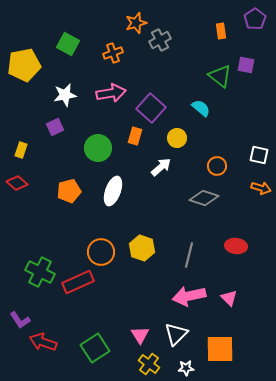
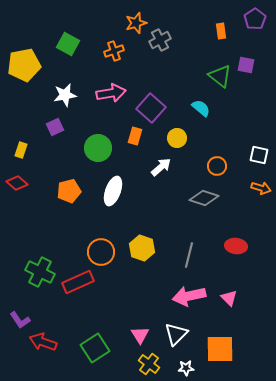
orange cross at (113, 53): moved 1 px right, 2 px up
